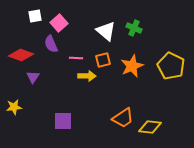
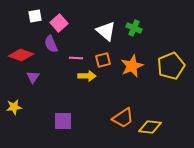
yellow pentagon: rotated 24 degrees clockwise
